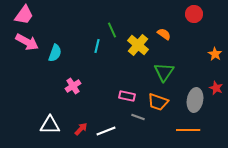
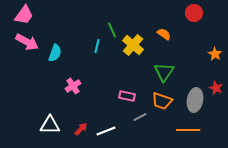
red circle: moved 1 px up
yellow cross: moved 5 px left
orange trapezoid: moved 4 px right, 1 px up
gray line: moved 2 px right; rotated 48 degrees counterclockwise
